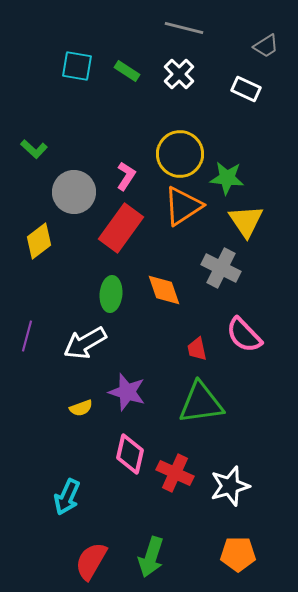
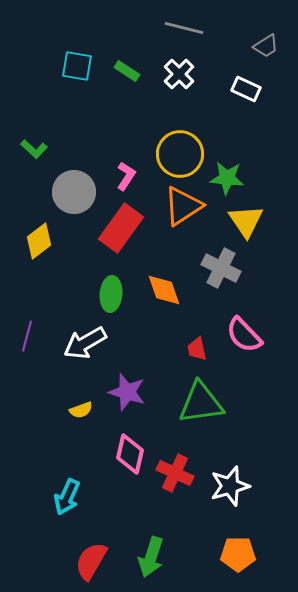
yellow semicircle: moved 2 px down
